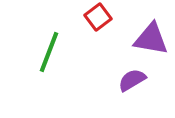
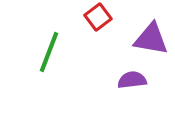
purple semicircle: rotated 24 degrees clockwise
